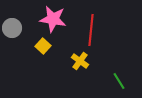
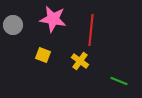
gray circle: moved 1 px right, 3 px up
yellow square: moved 9 px down; rotated 21 degrees counterclockwise
green line: rotated 36 degrees counterclockwise
